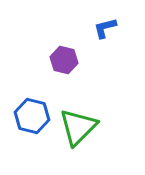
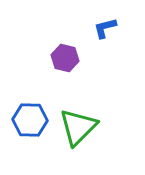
purple hexagon: moved 1 px right, 2 px up
blue hexagon: moved 2 px left, 4 px down; rotated 12 degrees counterclockwise
